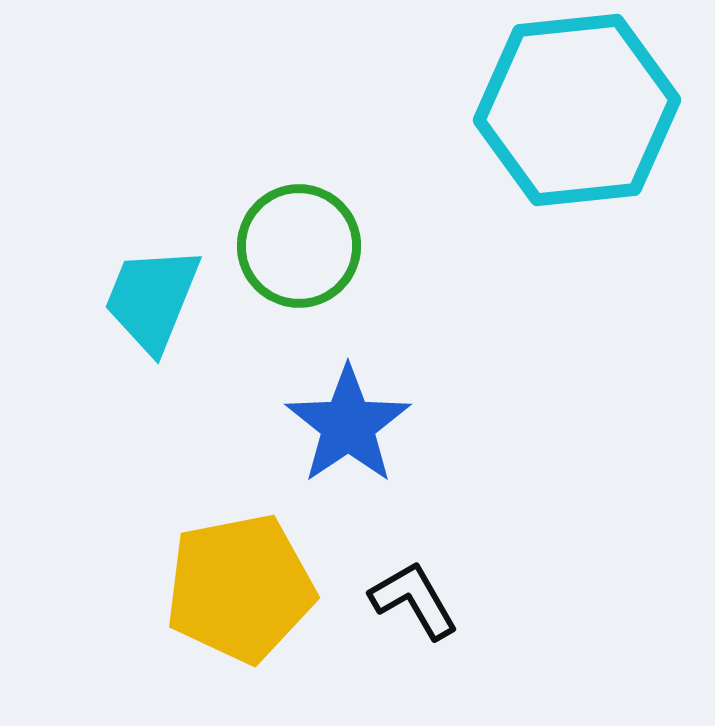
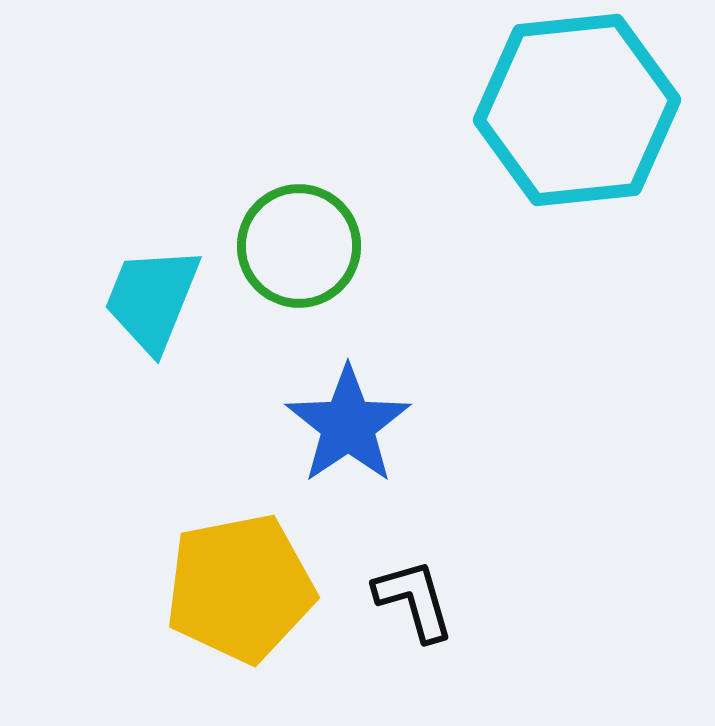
black L-shape: rotated 14 degrees clockwise
